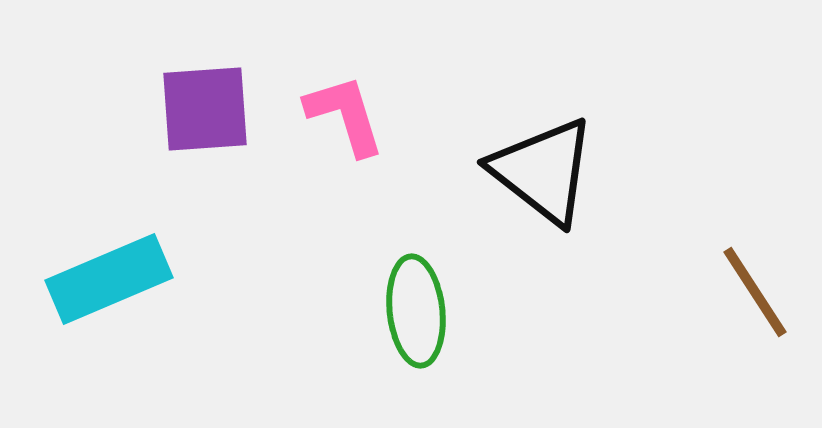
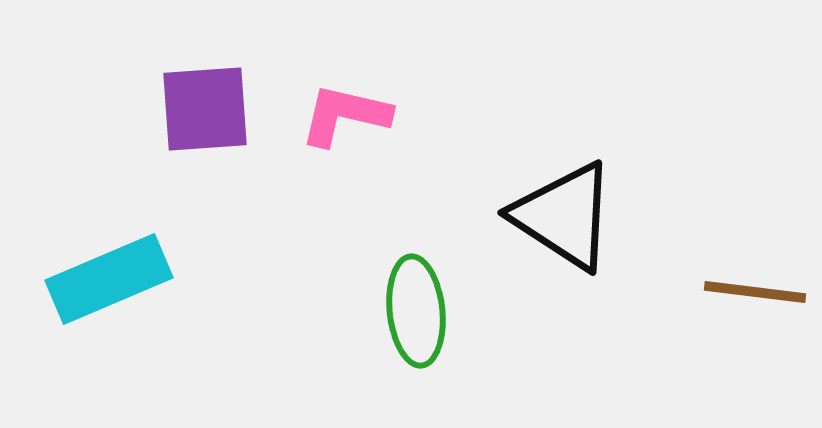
pink L-shape: rotated 60 degrees counterclockwise
black triangle: moved 21 px right, 45 px down; rotated 5 degrees counterclockwise
brown line: rotated 50 degrees counterclockwise
